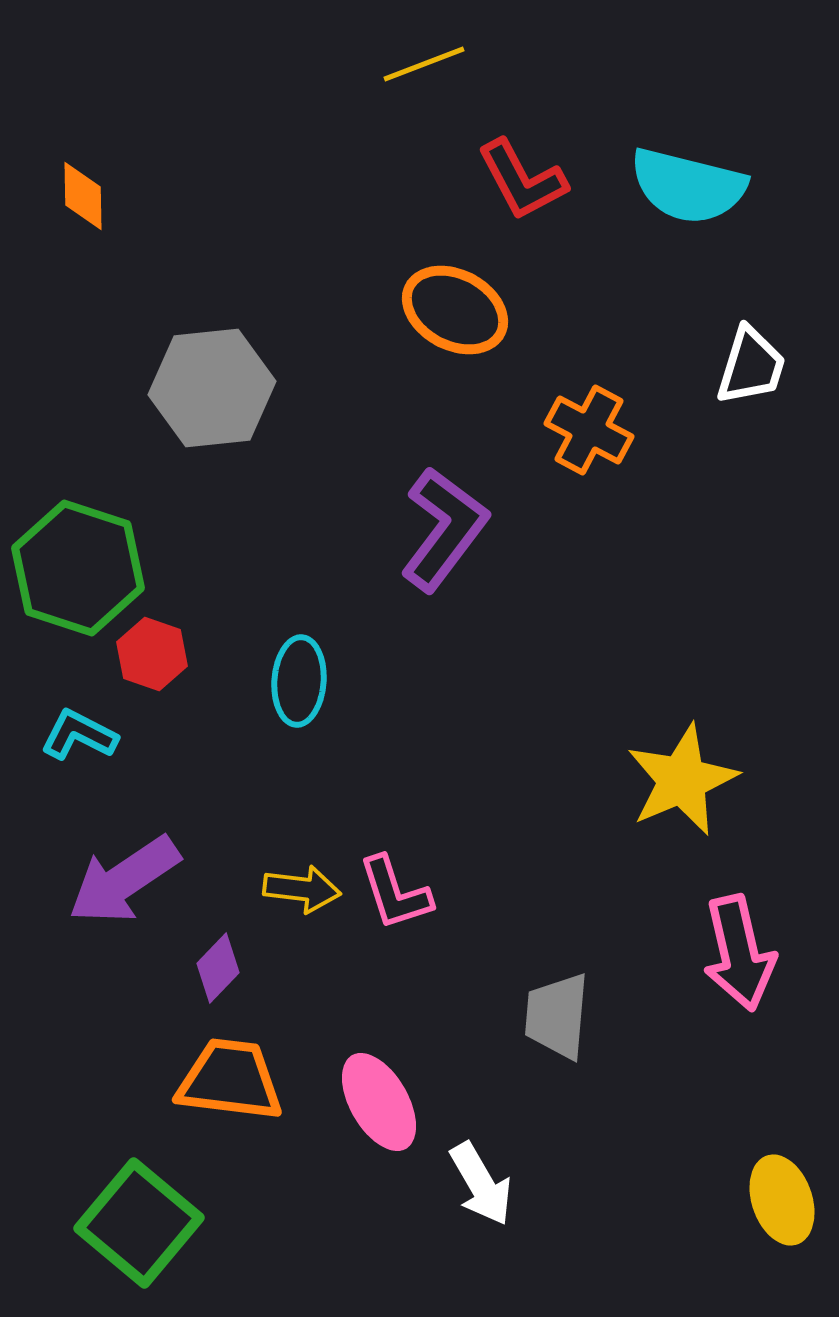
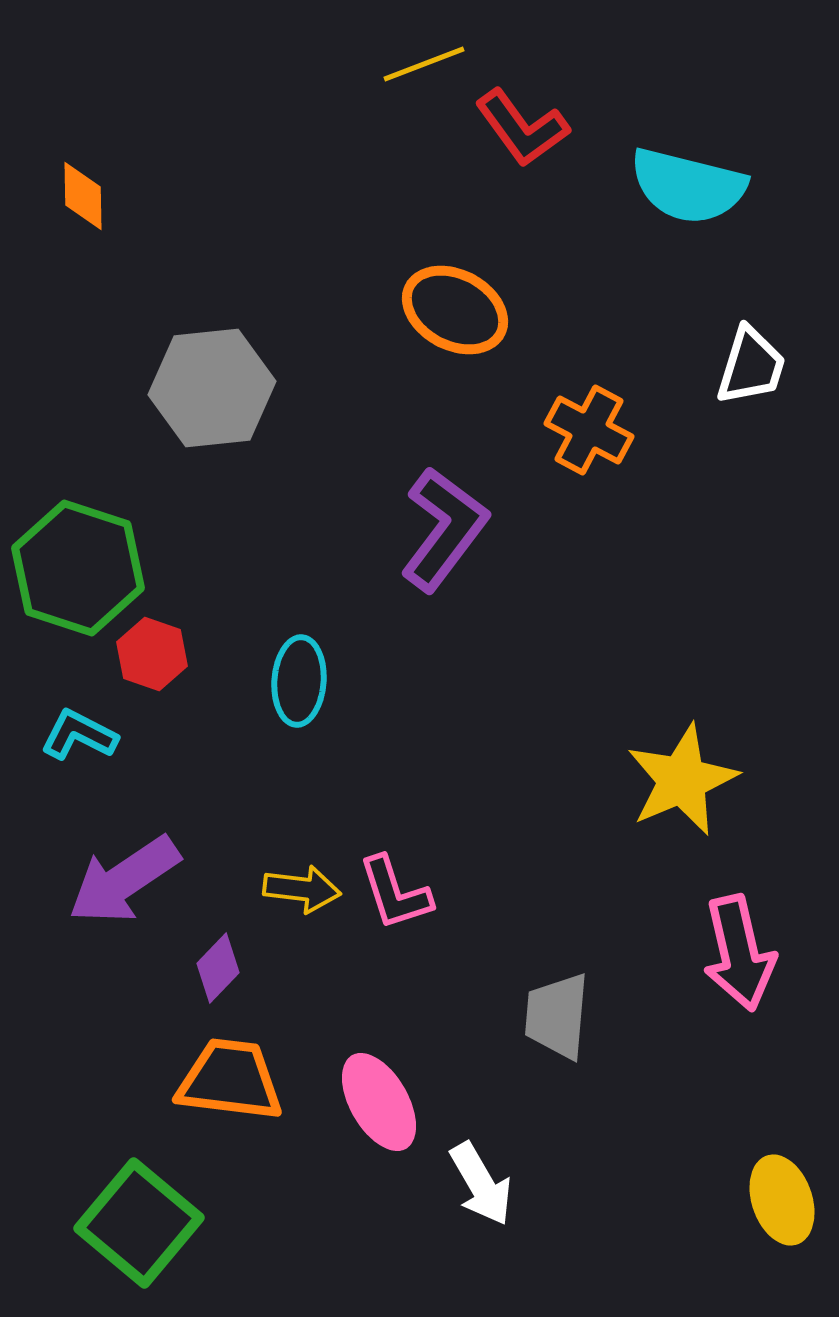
red L-shape: moved 52 px up; rotated 8 degrees counterclockwise
